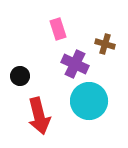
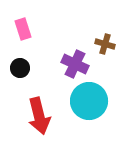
pink rectangle: moved 35 px left
black circle: moved 8 px up
